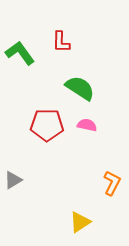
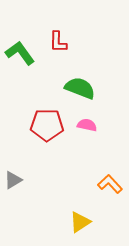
red L-shape: moved 3 px left
green semicircle: rotated 12 degrees counterclockwise
orange L-shape: moved 2 px left, 1 px down; rotated 70 degrees counterclockwise
